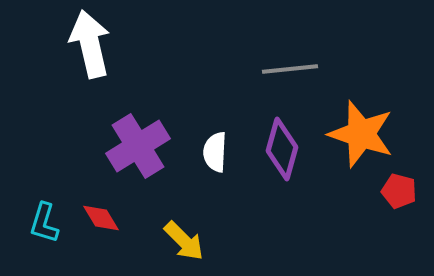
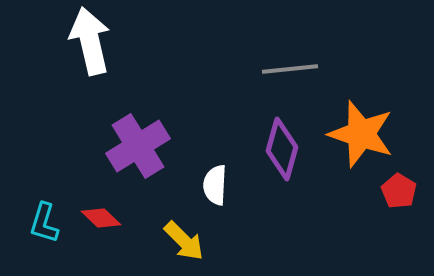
white arrow: moved 3 px up
white semicircle: moved 33 px down
red pentagon: rotated 16 degrees clockwise
red diamond: rotated 15 degrees counterclockwise
